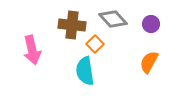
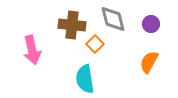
gray diamond: rotated 28 degrees clockwise
cyan semicircle: moved 8 px down
